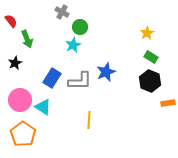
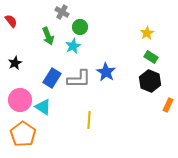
green arrow: moved 21 px right, 3 px up
cyan star: moved 1 px down
blue star: rotated 18 degrees counterclockwise
gray L-shape: moved 1 px left, 2 px up
orange rectangle: moved 2 px down; rotated 56 degrees counterclockwise
